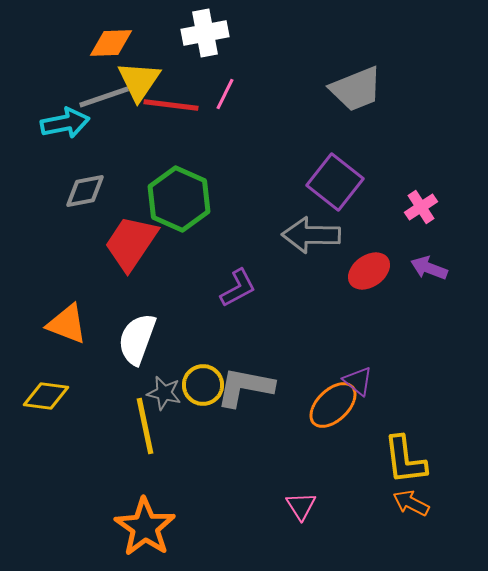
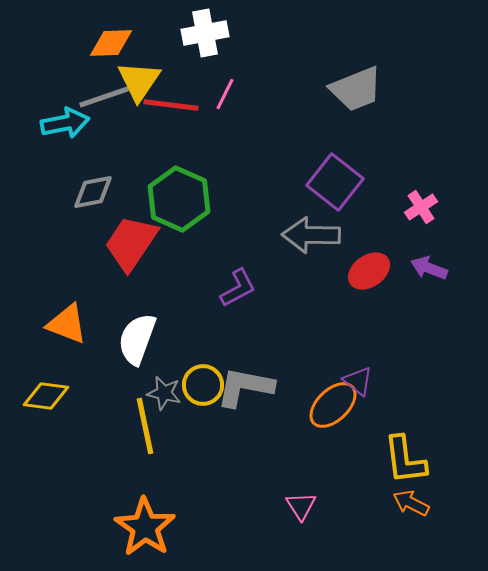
gray diamond: moved 8 px right, 1 px down
